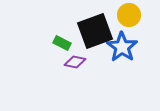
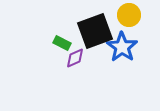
purple diamond: moved 4 px up; rotated 35 degrees counterclockwise
